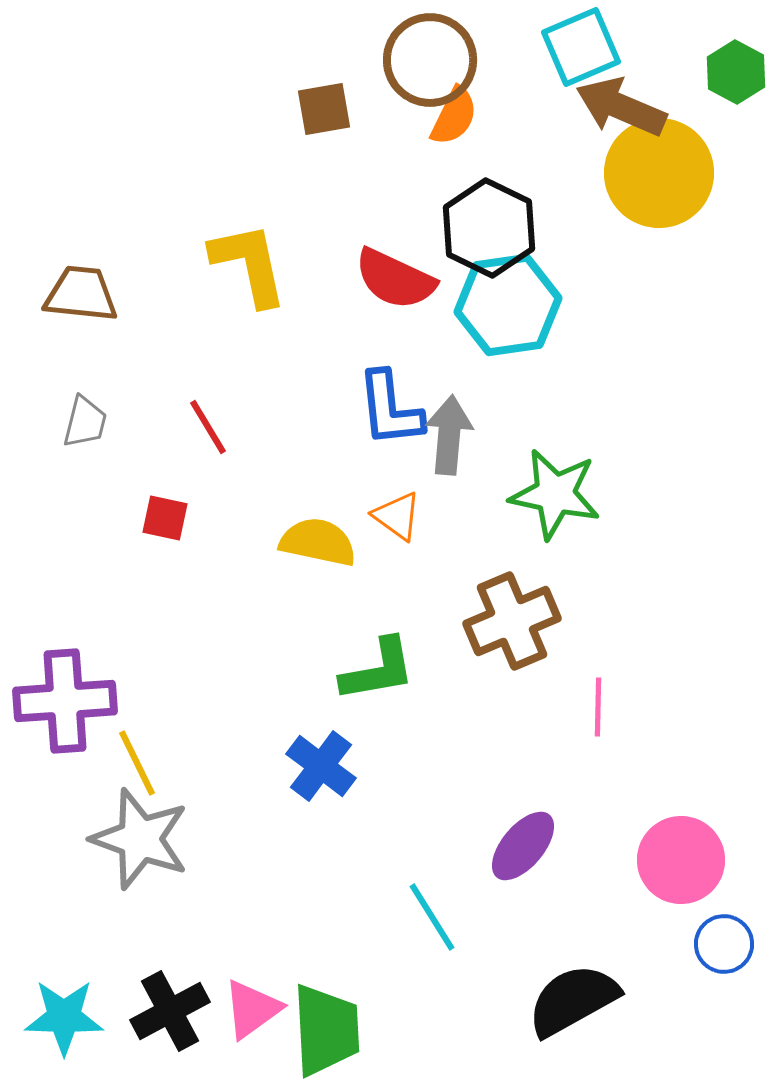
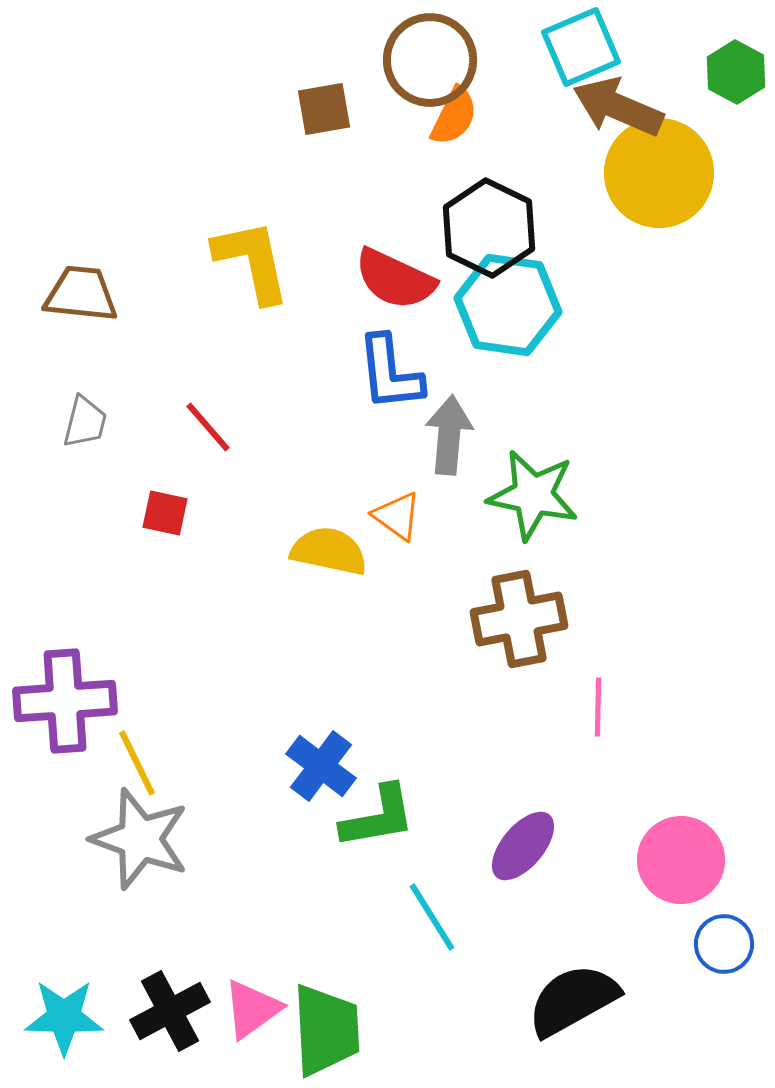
brown arrow: moved 3 px left
yellow L-shape: moved 3 px right, 3 px up
cyan hexagon: rotated 16 degrees clockwise
blue L-shape: moved 36 px up
red line: rotated 10 degrees counterclockwise
green star: moved 22 px left, 1 px down
red square: moved 5 px up
yellow semicircle: moved 11 px right, 9 px down
brown cross: moved 7 px right, 2 px up; rotated 12 degrees clockwise
green L-shape: moved 147 px down
